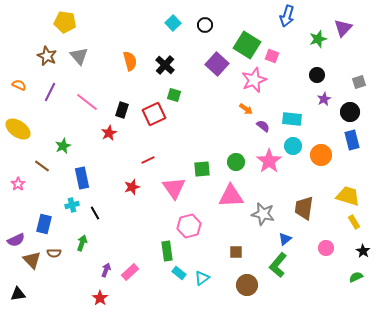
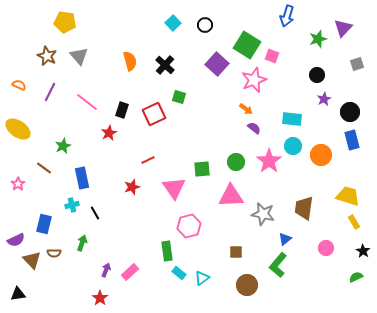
gray square at (359, 82): moved 2 px left, 18 px up
green square at (174, 95): moved 5 px right, 2 px down
purple semicircle at (263, 126): moved 9 px left, 2 px down
brown line at (42, 166): moved 2 px right, 2 px down
